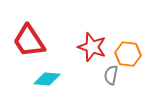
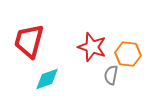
red trapezoid: rotated 48 degrees clockwise
cyan diamond: rotated 24 degrees counterclockwise
